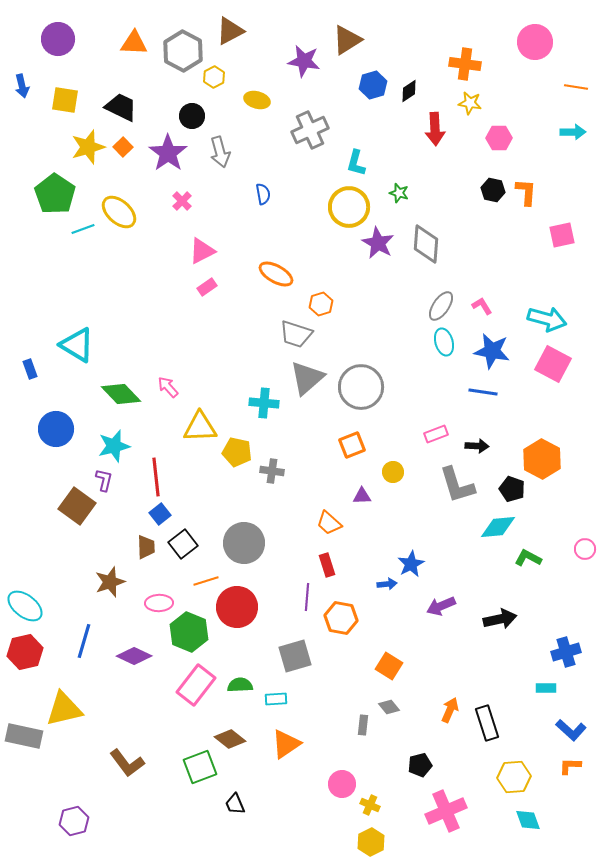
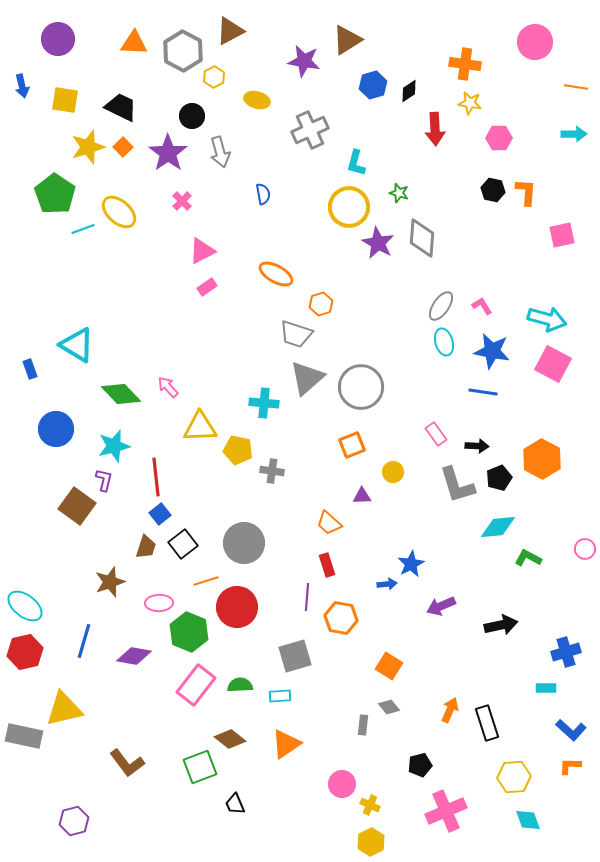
cyan arrow at (573, 132): moved 1 px right, 2 px down
gray diamond at (426, 244): moved 4 px left, 6 px up
pink rectangle at (436, 434): rotated 75 degrees clockwise
yellow pentagon at (237, 452): moved 1 px right, 2 px up
black pentagon at (512, 489): moved 13 px left, 11 px up; rotated 30 degrees clockwise
brown trapezoid at (146, 547): rotated 20 degrees clockwise
black arrow at (500, 619): moved 1 px right, 6 px down
purple diamond at (134, 656): rotated 16 degrees counterclockwise
cyan rectangle at (276, 699): moved 4 px right, 3 px up
